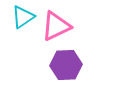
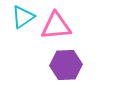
pink triangle: rotated 20 degrees clockwise
